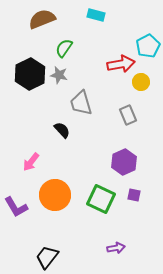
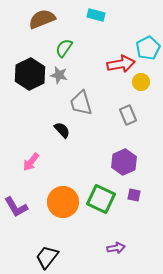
cyan pentagon: moved 2 px down
orange circle: moved 8 px right, 7 px down
